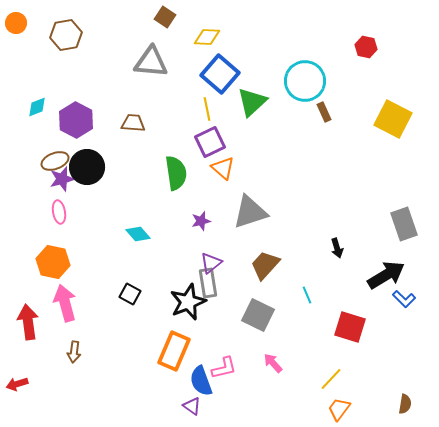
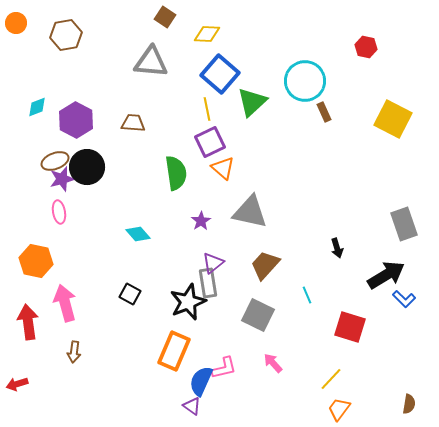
yellow diamond at (207, 37): moved 3 px up
gray triangle at (250, 212): rotated 30 degrees clockwise
purple star at (201, 221): rotated 18 degrees counterclockwise
orange hexagon at (53, 262): moved 17 px left, 1 px up
purple triangle at (211, 263): moved 2 px right
blue semicircle at (201, 381): rotated 44 degrees clockwise
brown semicircle at (405, 404): moved 4 px right
